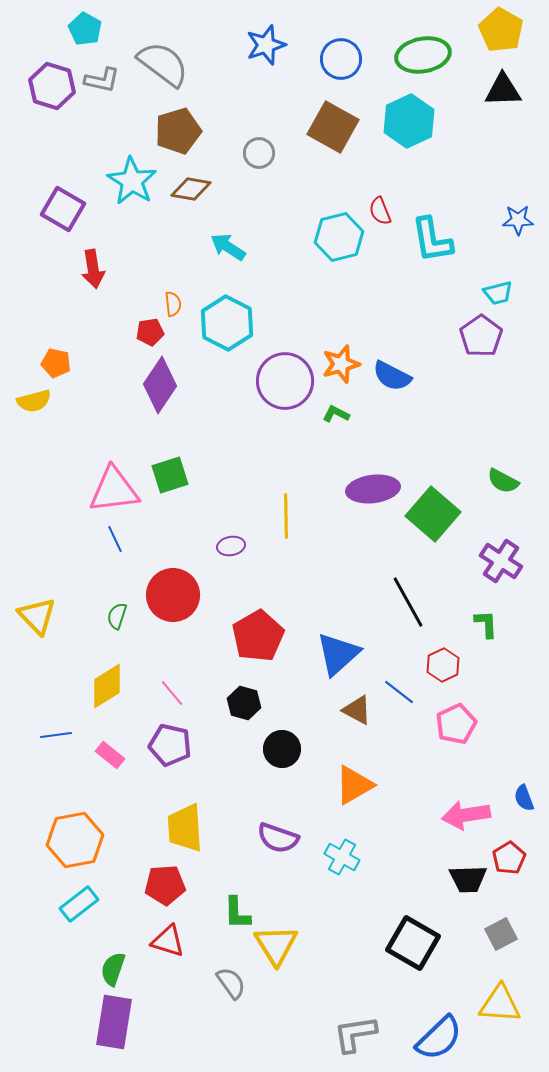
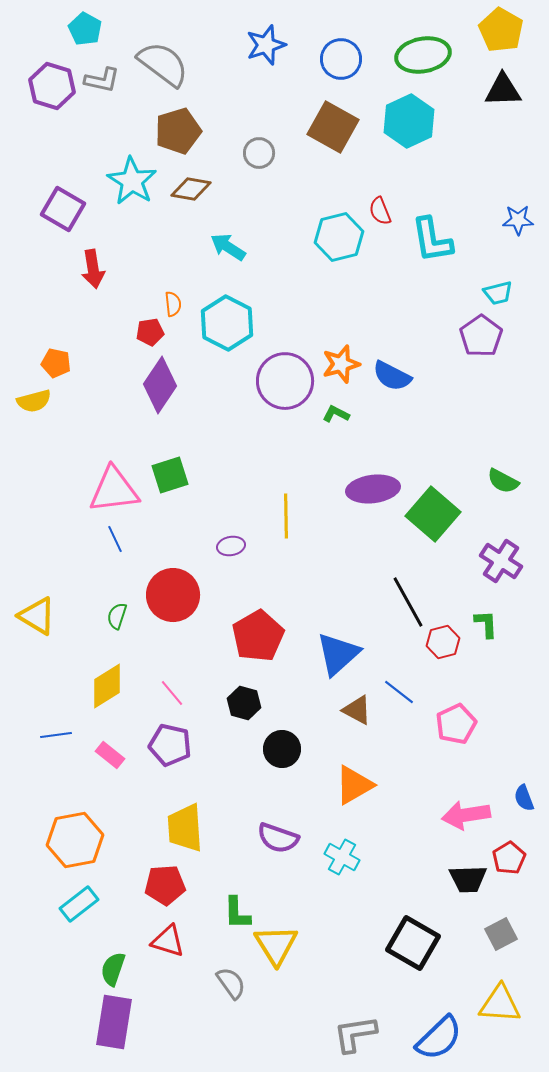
yellow triangle at (37, 616): rotated 15 degrees counterclockwise
red hexagon at (443, 665): moved 23 px up; rotated 12 degrees clockwise
